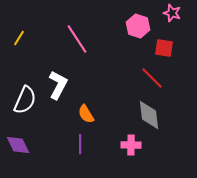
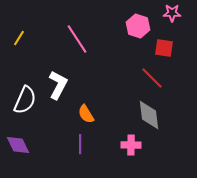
pink star: rotated 18 degrees counterclockwise
